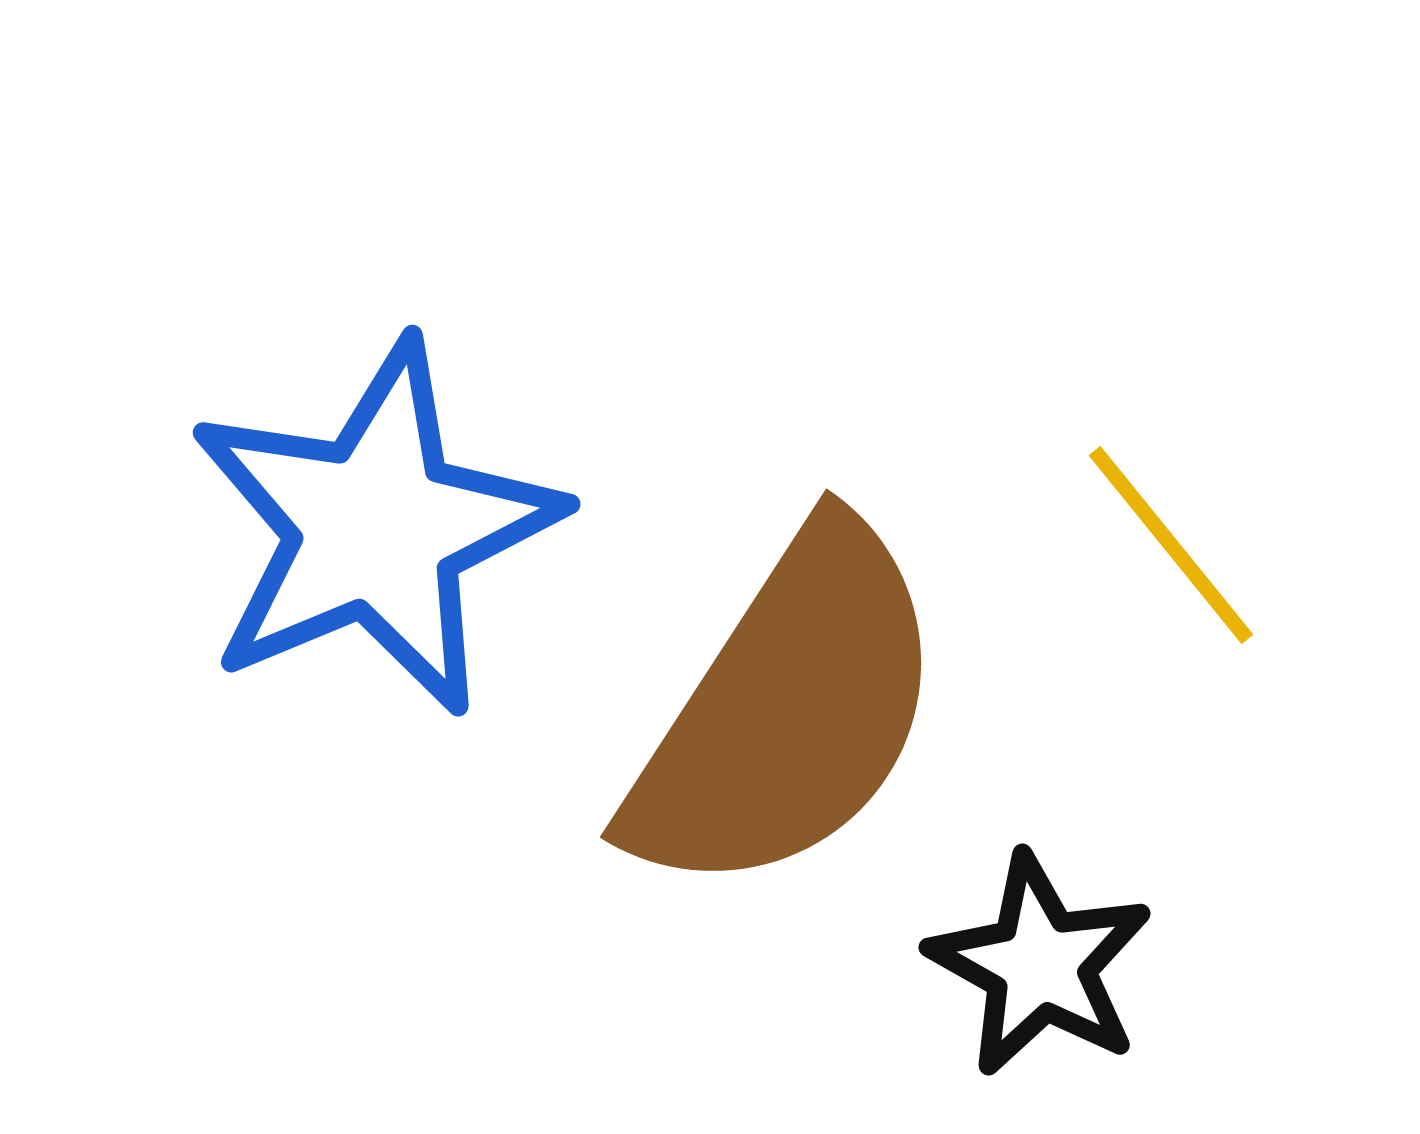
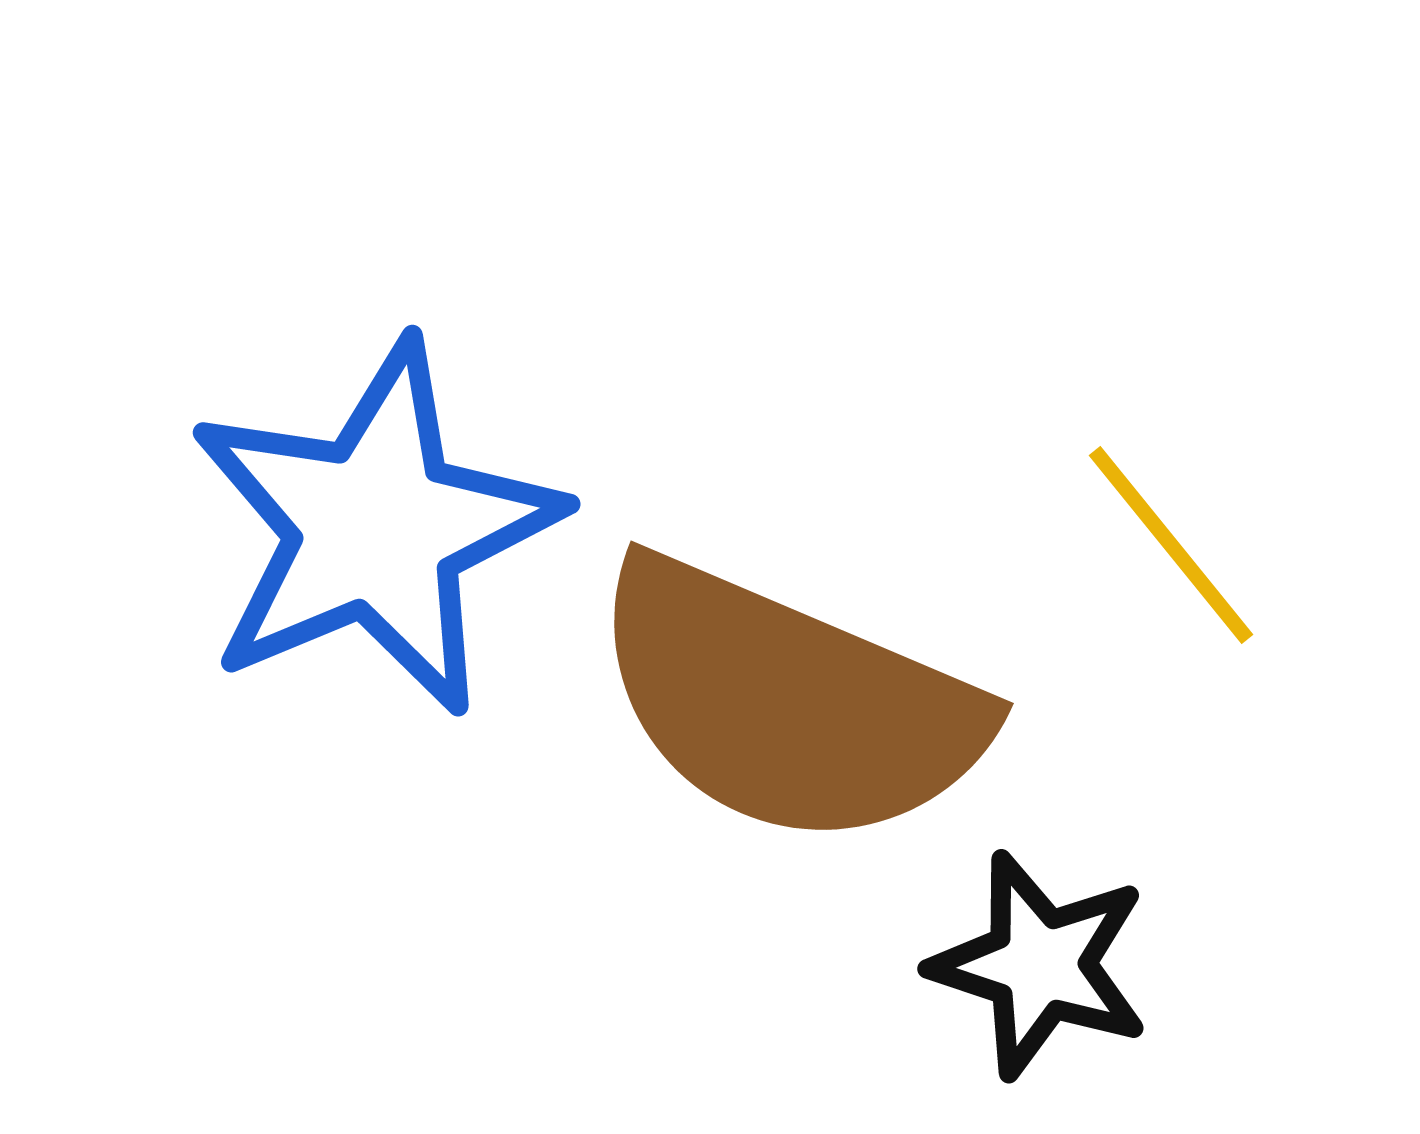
brown semicircle: moved 1 px right, 8 px up; rotated 80 degrees clockwise
black star: rotated 11 degrees counterclockwise
